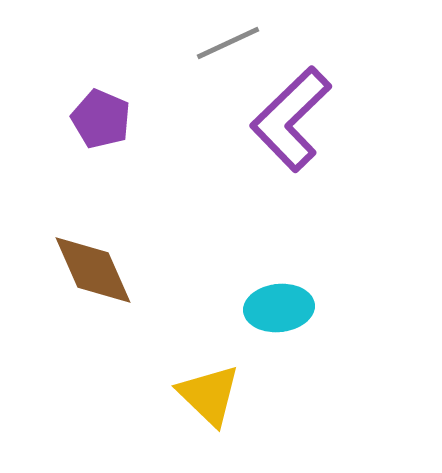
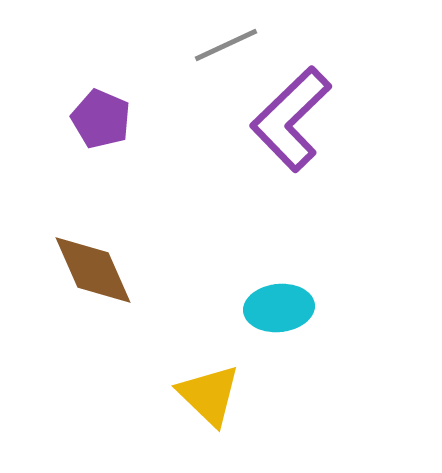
gray line: moved 2 px left, 2 px down
